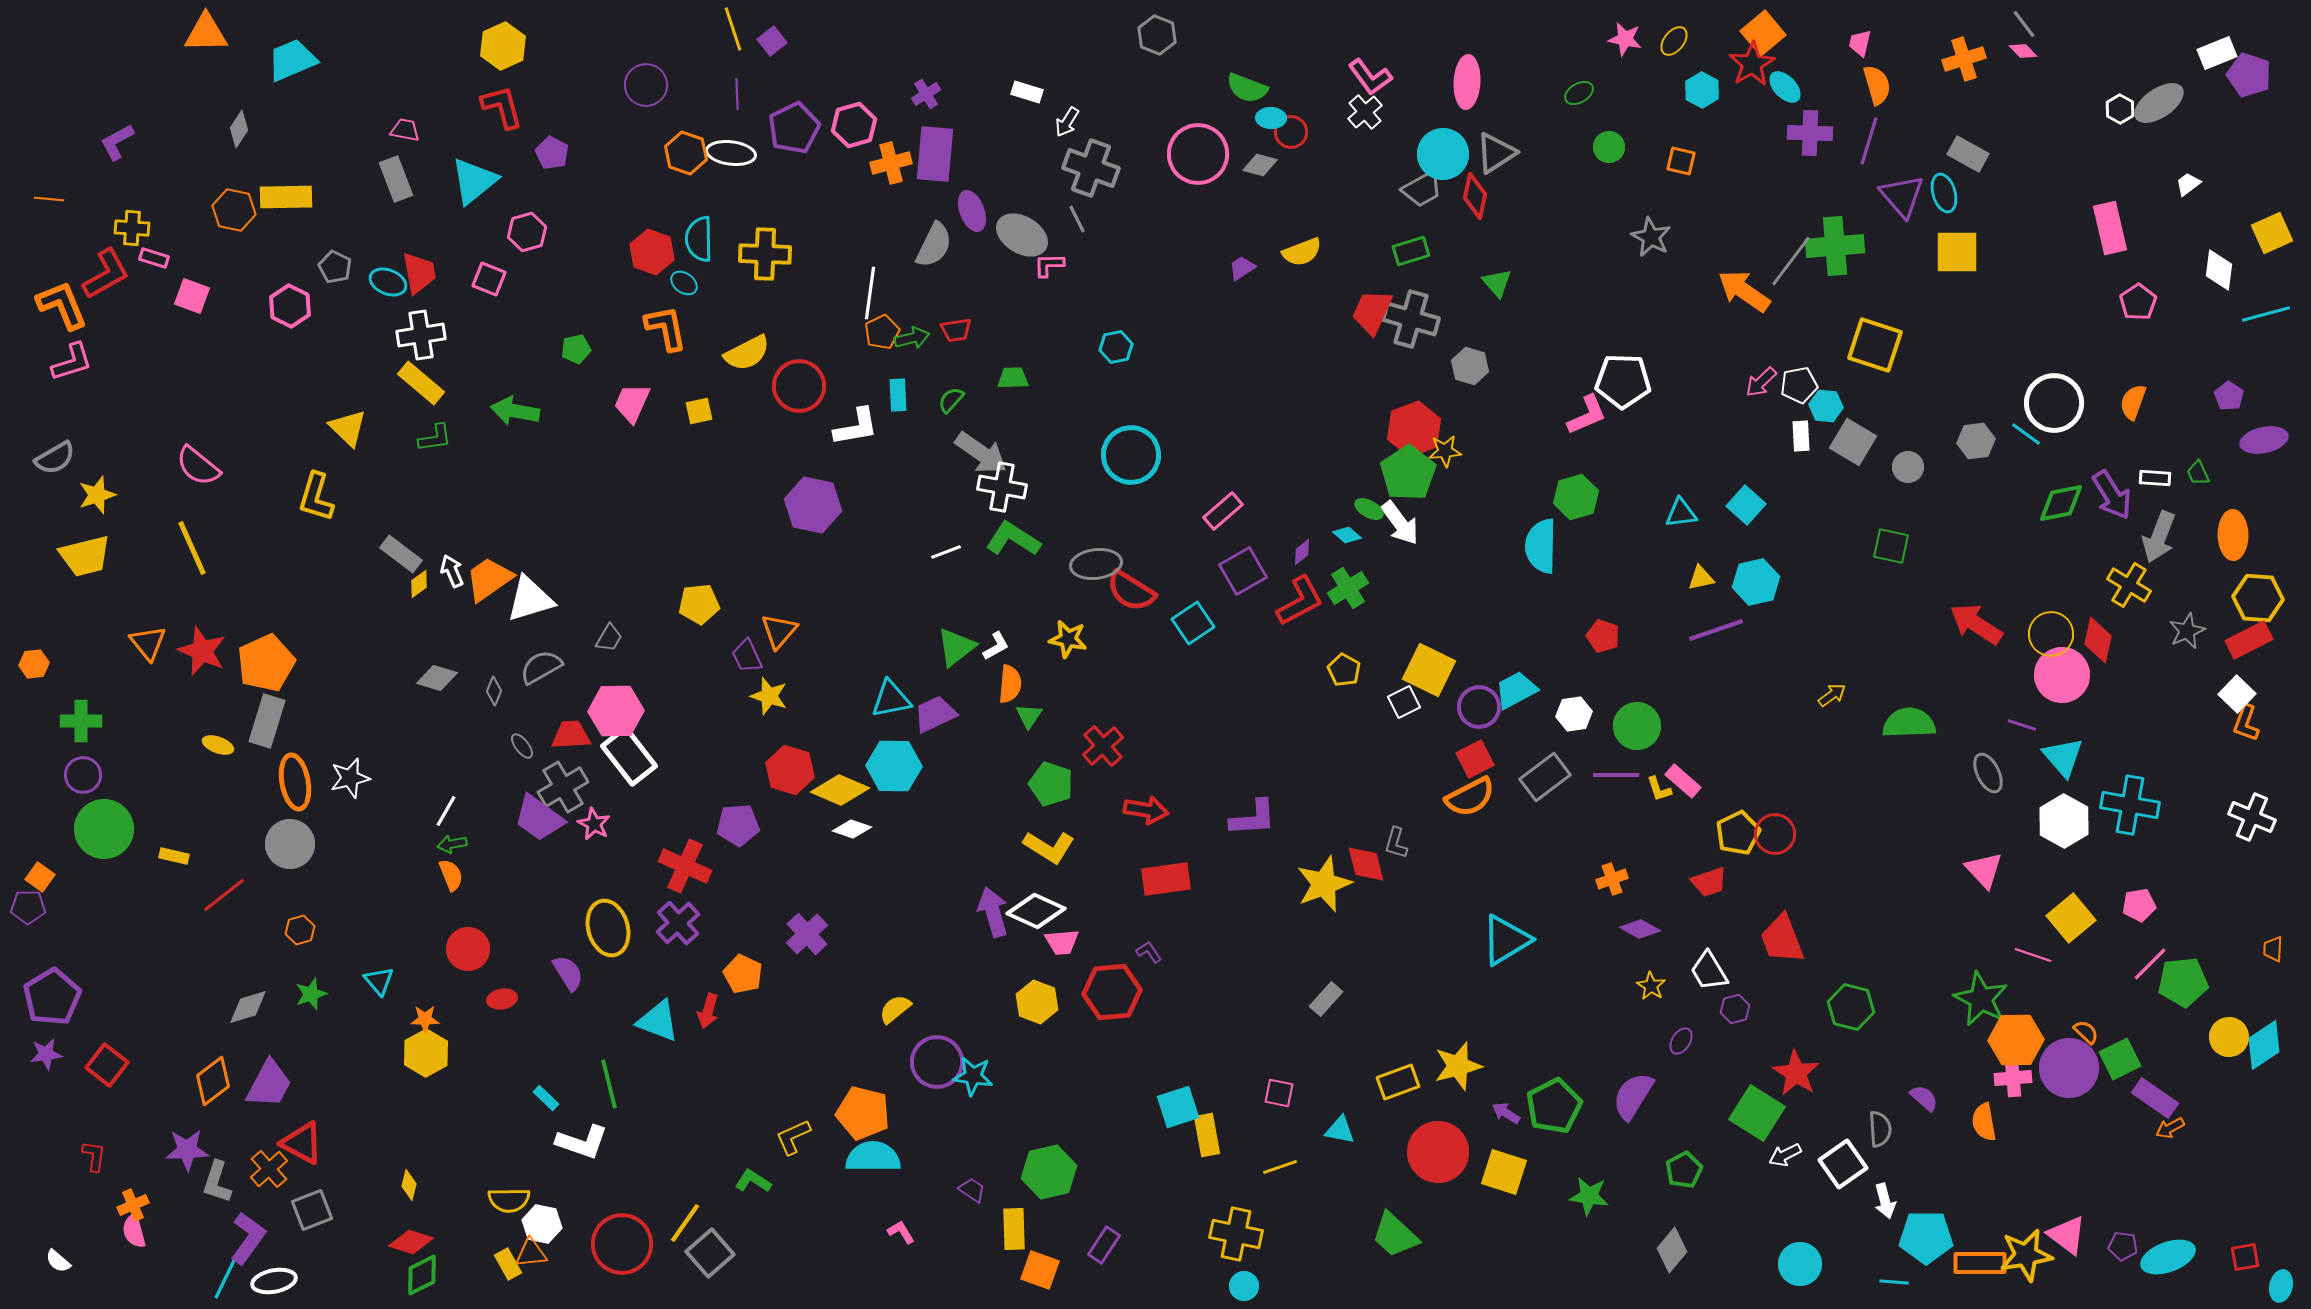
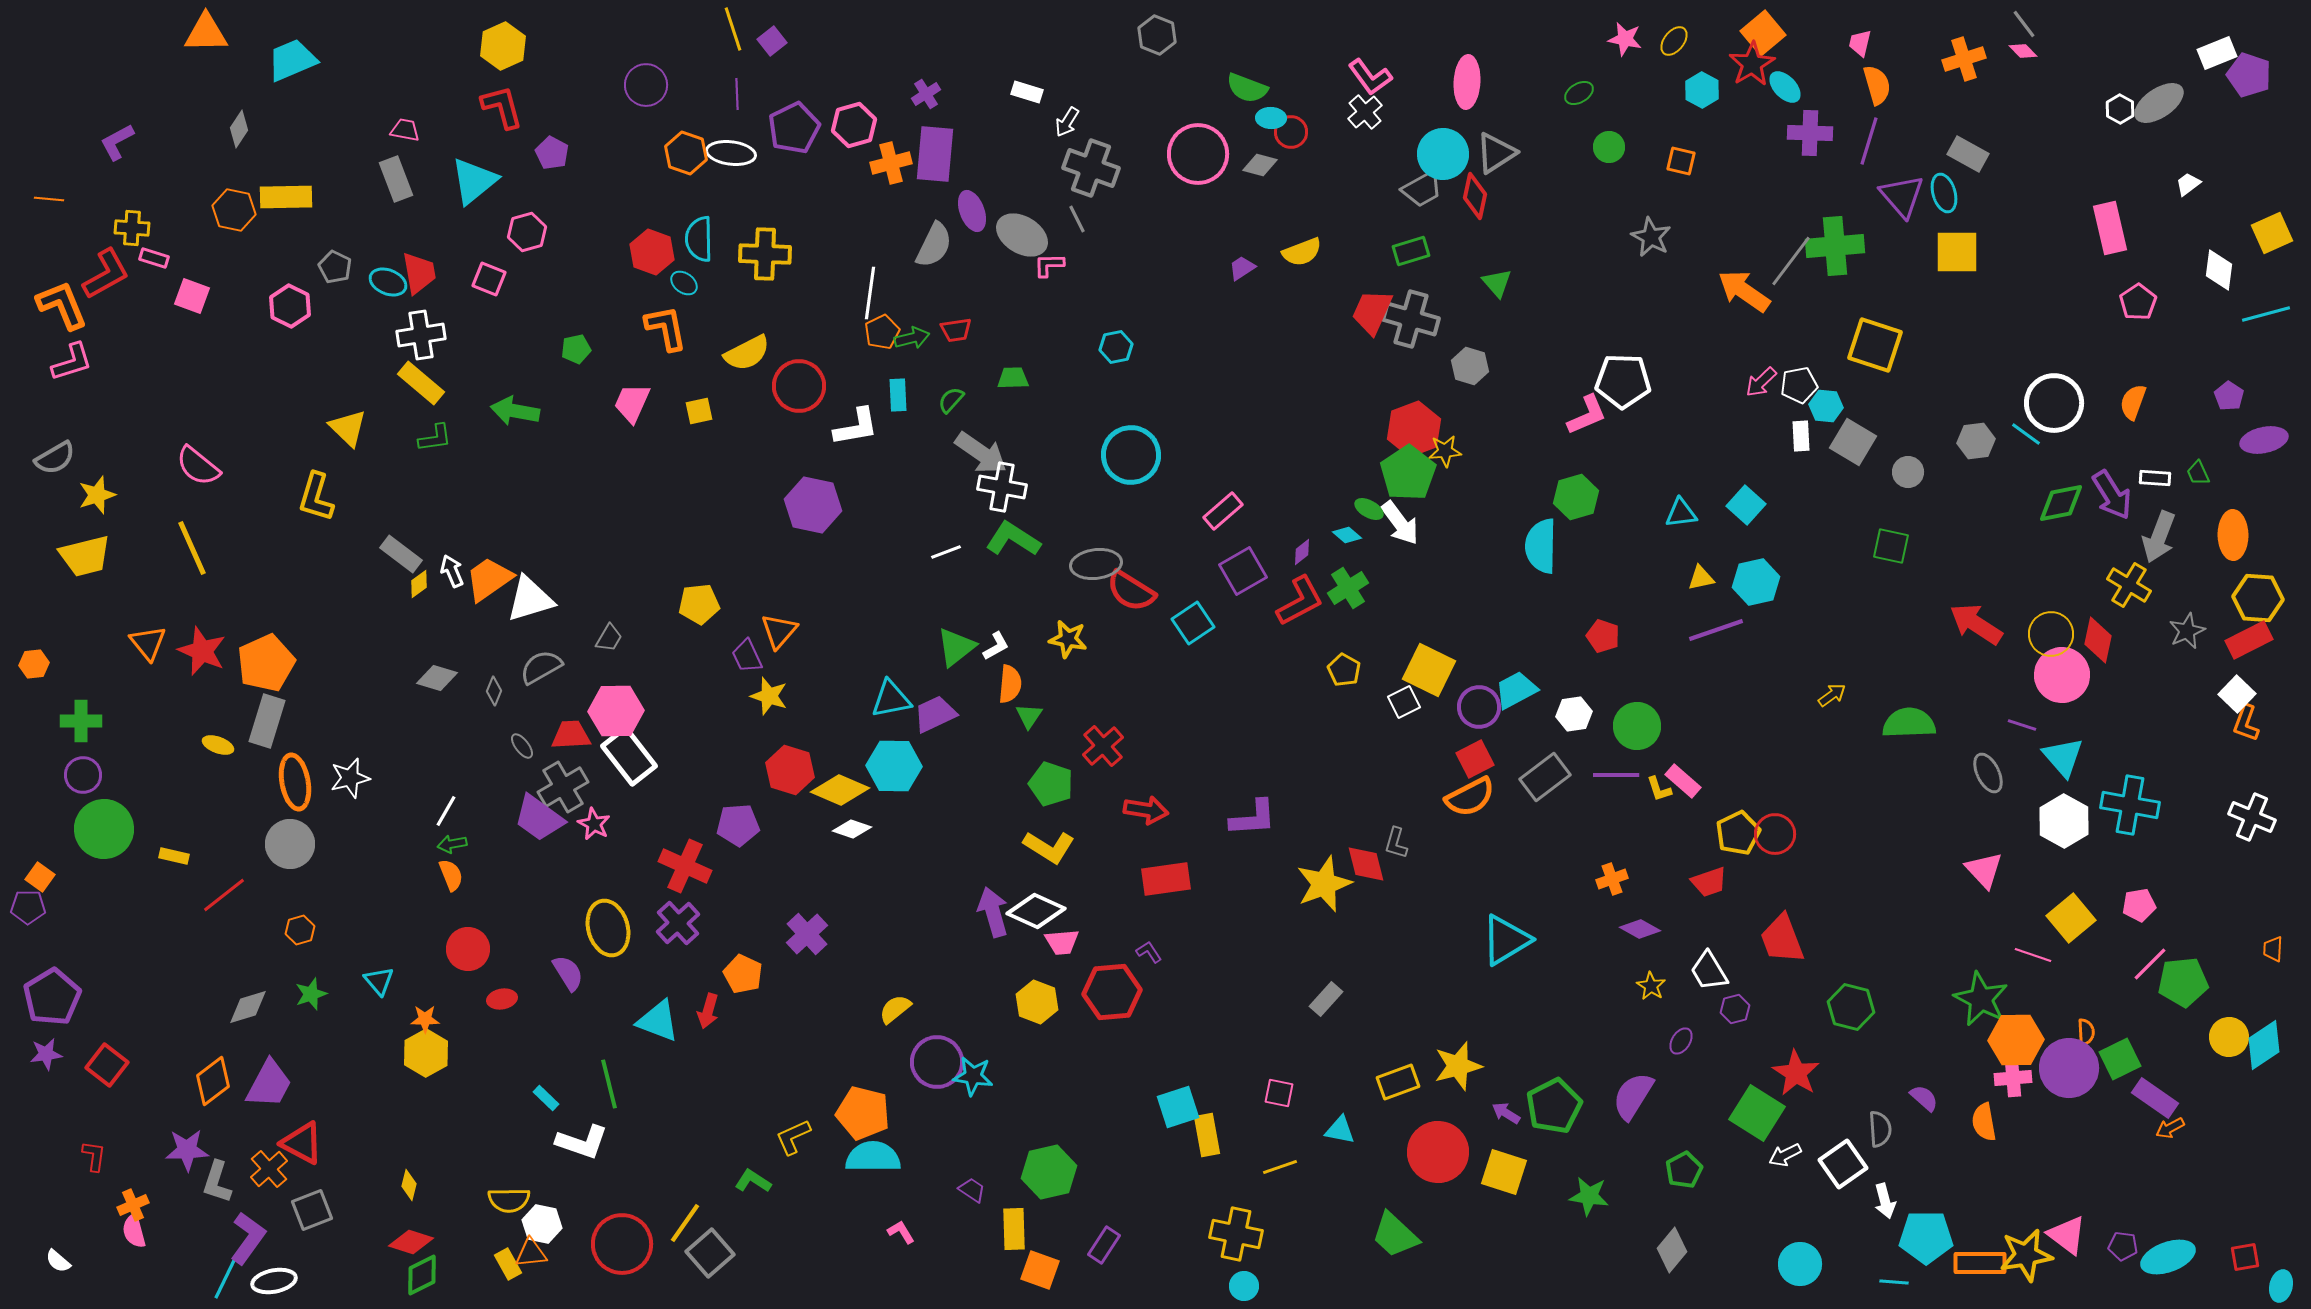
gray circle at (1908, 467): moved 5 px down
orange semicircle at (2086, 1032): rotated 44 degrees clockwise
